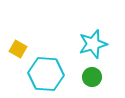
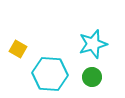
cyan hexagon: moved 4 px right
